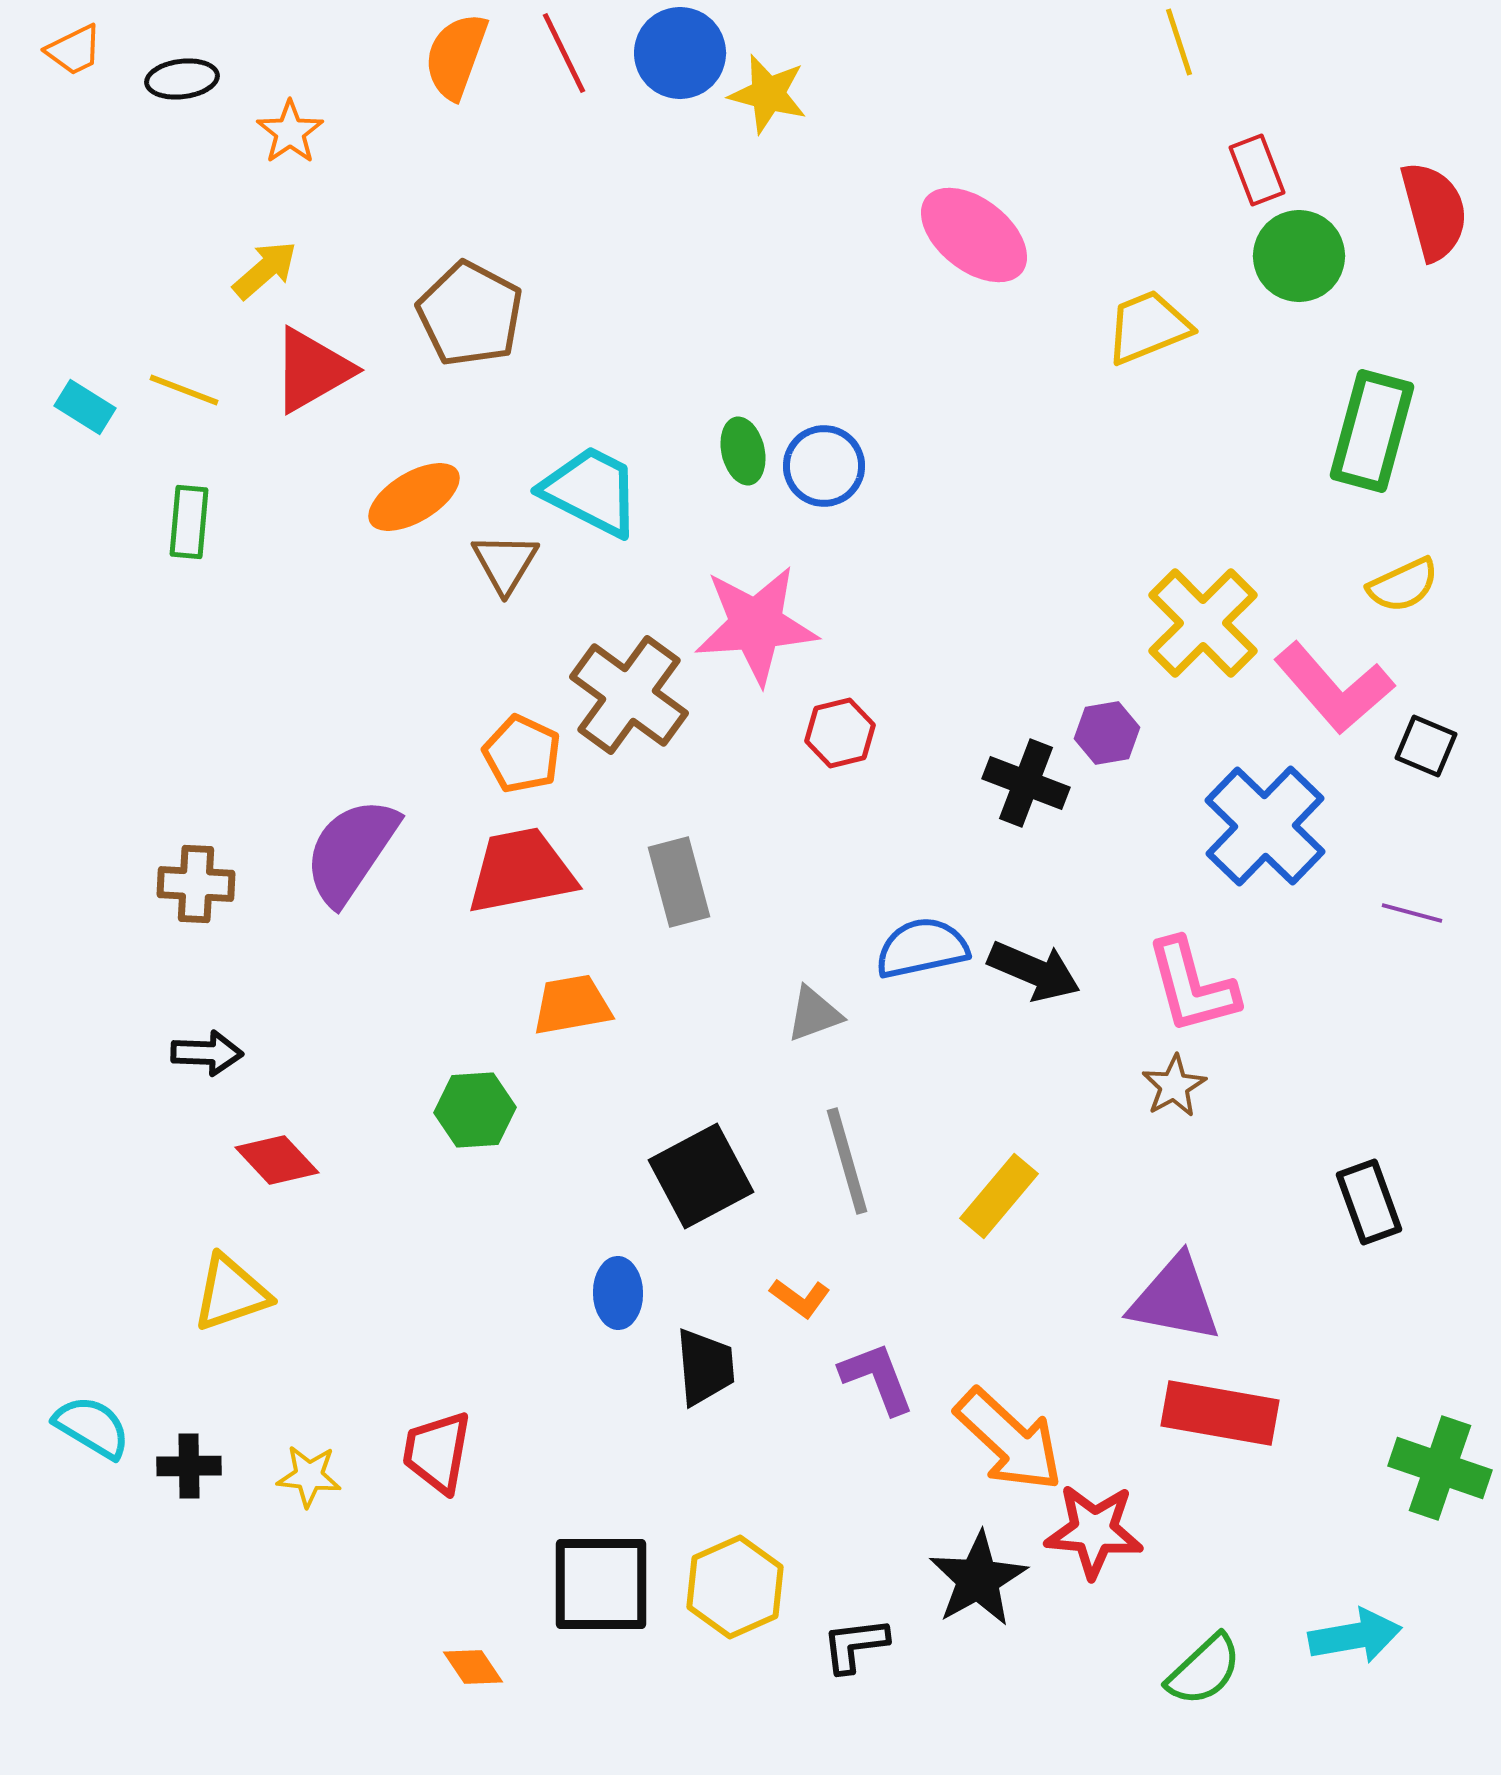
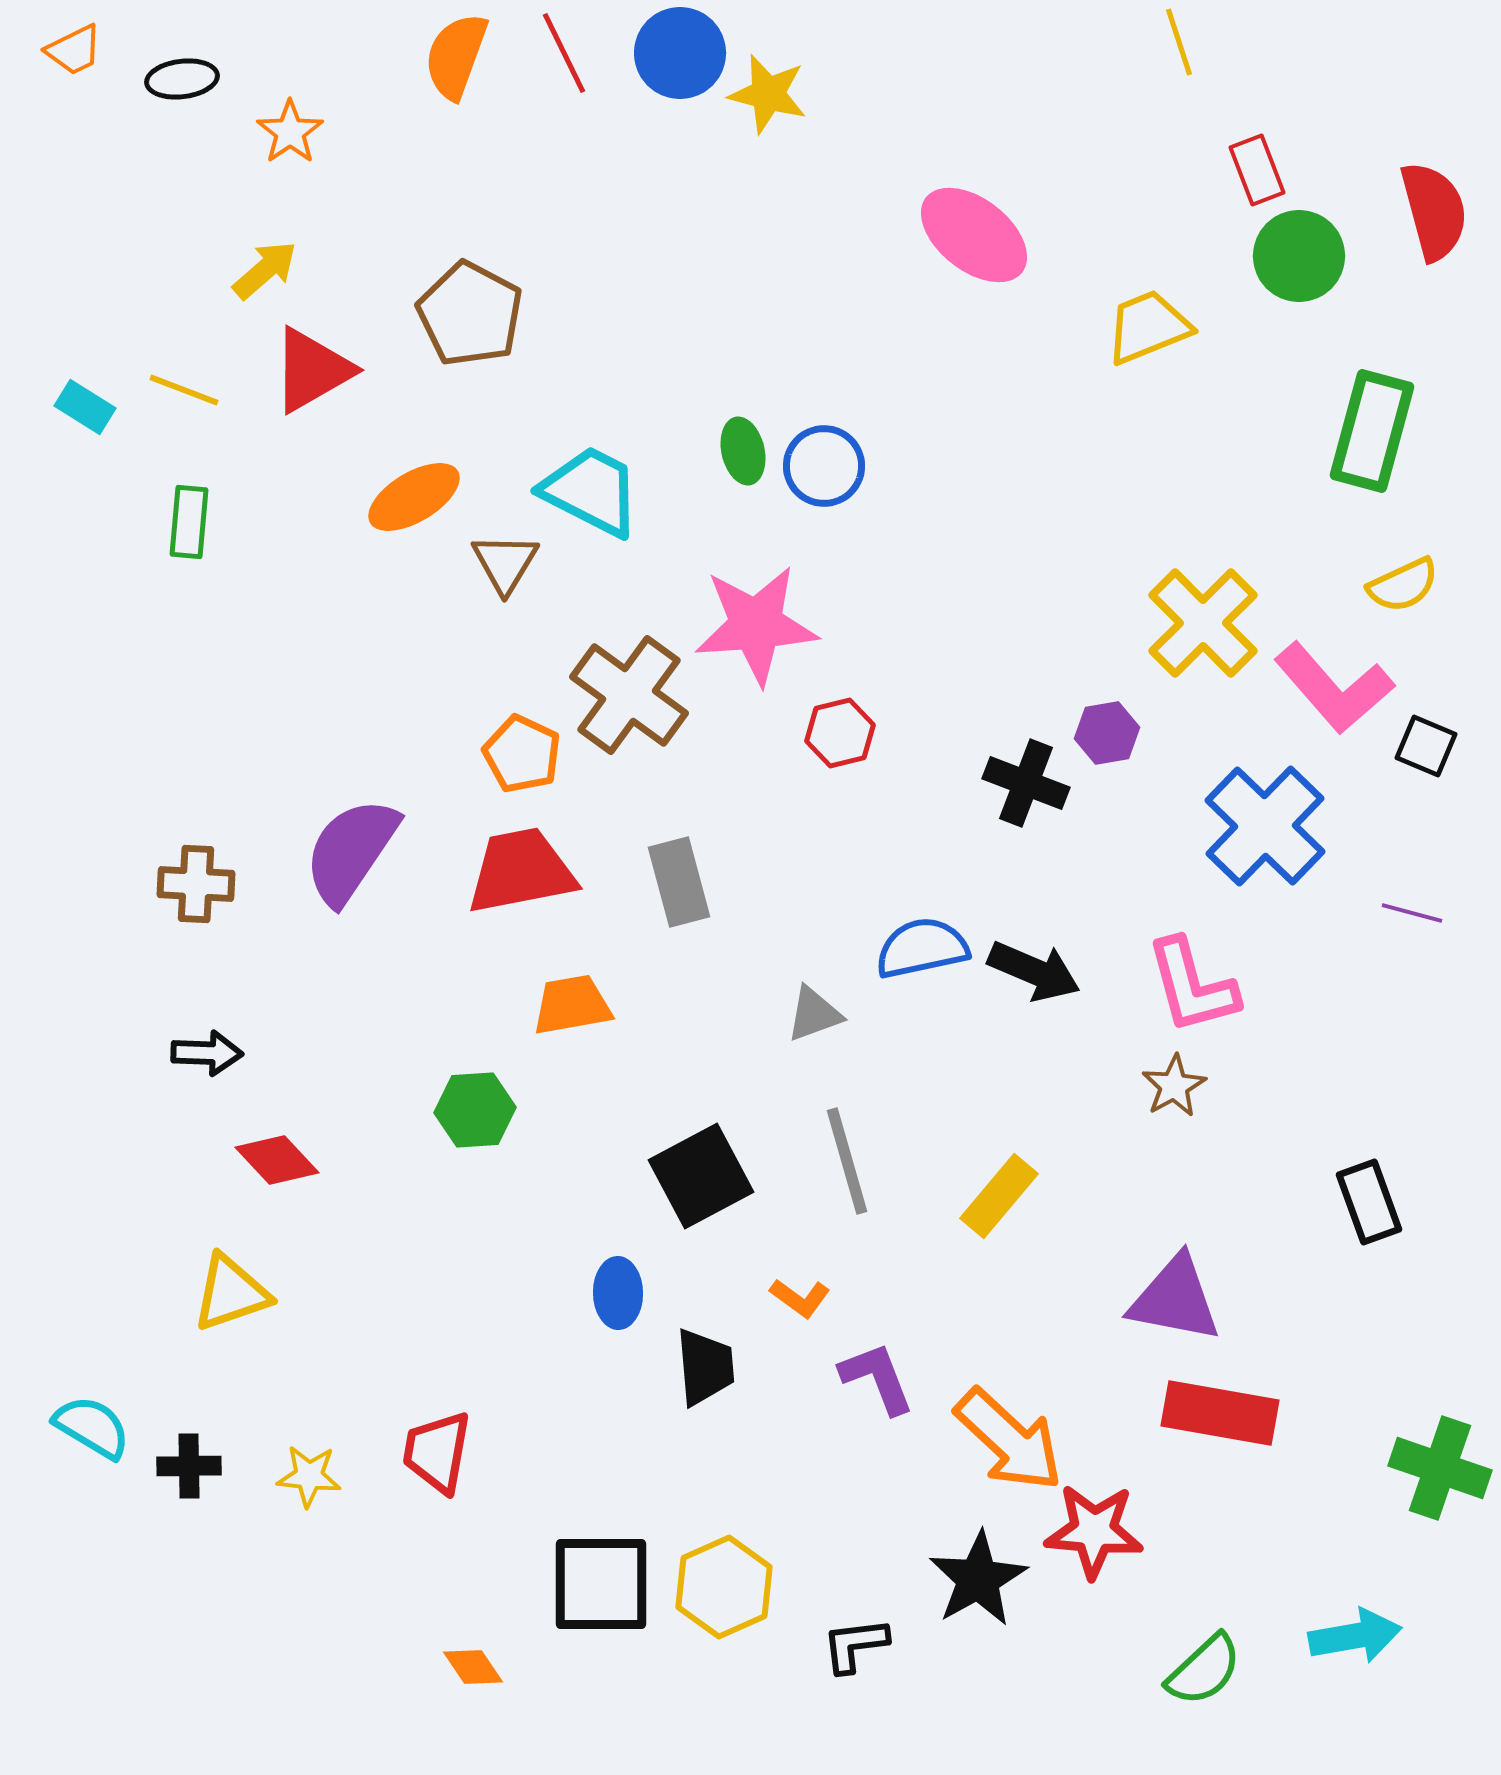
yellow hexagon at (735, 1587): moved 11 px left
